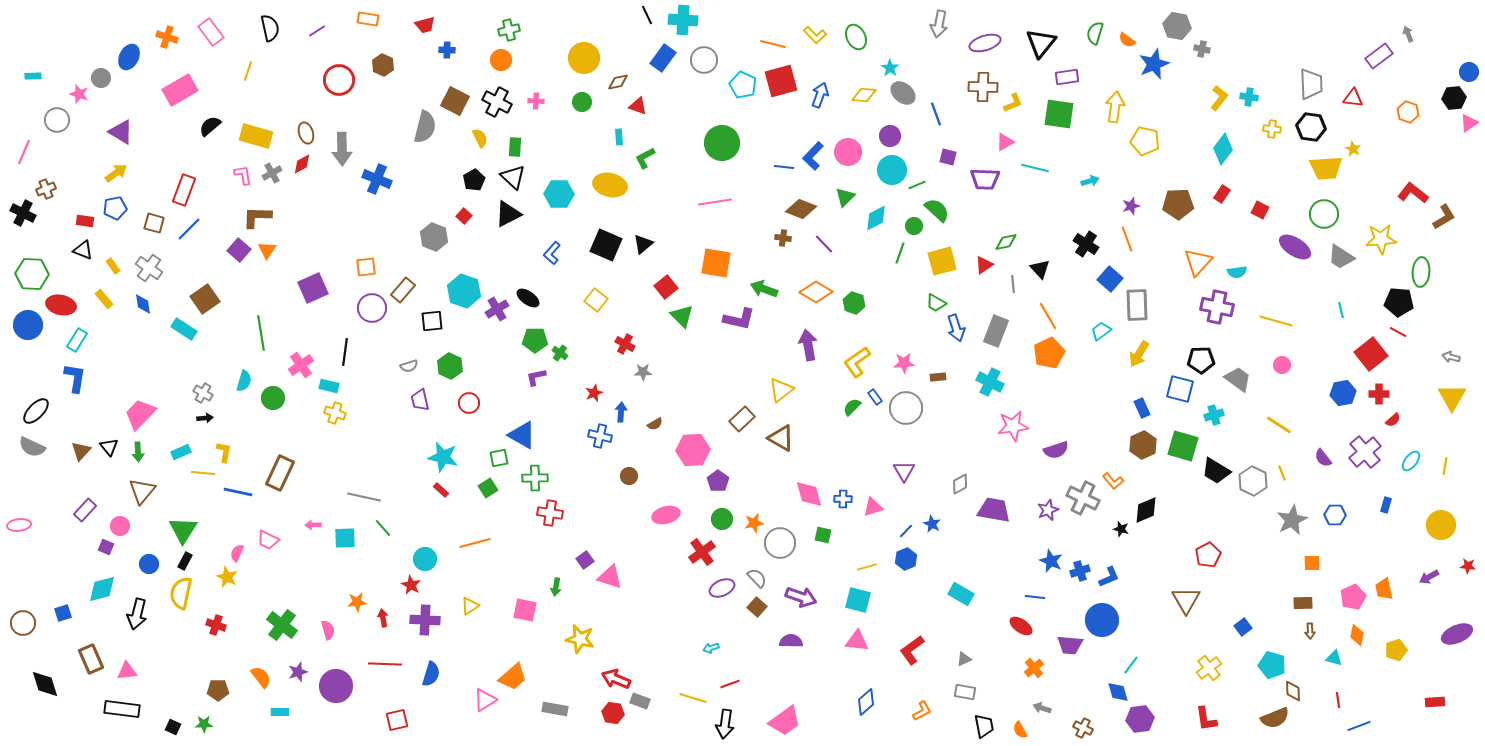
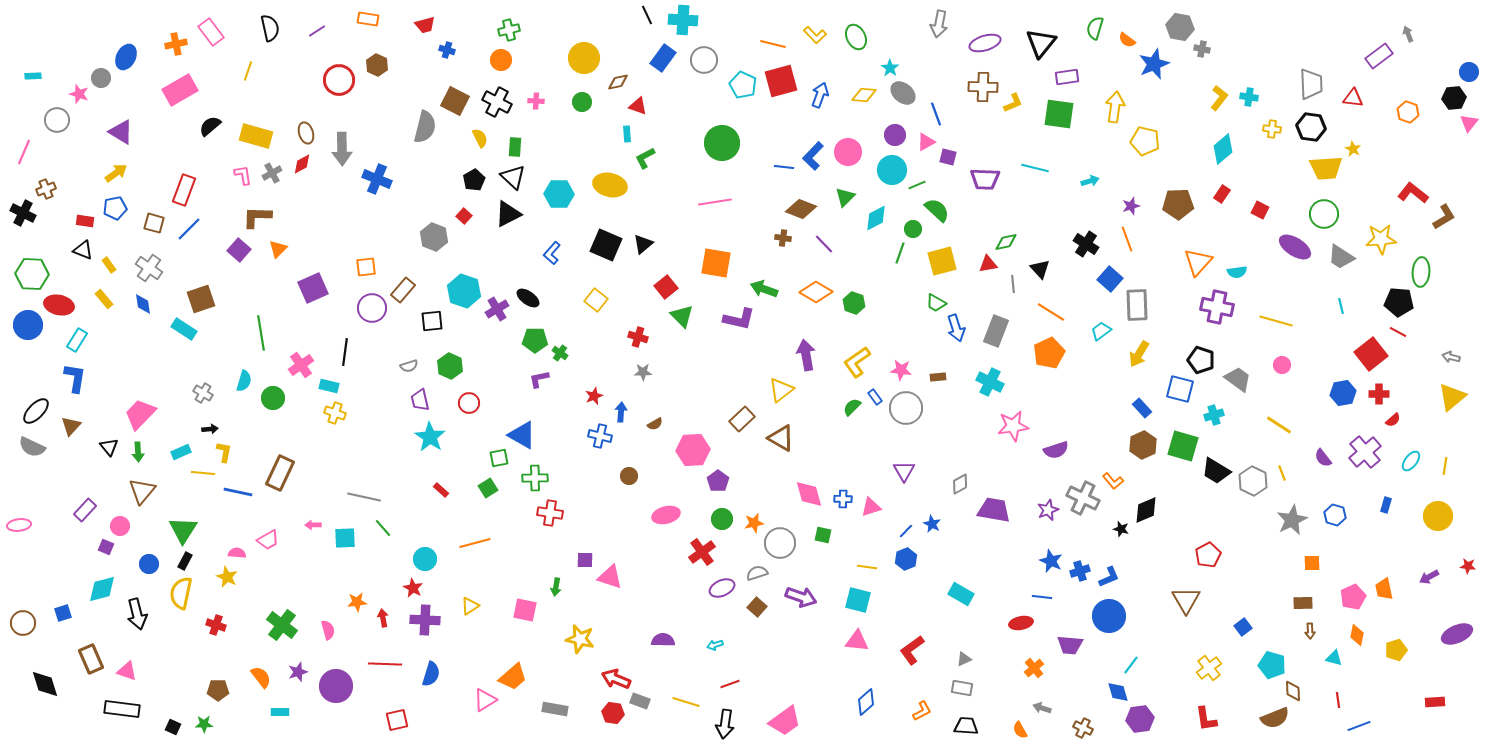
gray hexagon at (1177, 26): moved 3 px right, 1 px down
green semicircle at (1095, 33): moved 5 px up
orange cross at (167, 37): moved 9 px right, 7 px down; rotated 30 degrees counterclockwise
blue cross at (447, 50): rotated 14 degrees clockwise
blue ellipse at (129, 57): moved 3 px left
brown hexagon at (383, 65): moved 6 px left
pink triangle at (1469, 123): rotated 18 degrees counterclockwise
purple circle at (890, 136): moved 5 px right, 1 px up
cyan rectangle at (619, 137): moved 8 px right, 3 px up
pink triangle at (1005, 142): moved 79 px left
cyan diamond at (1223, 149): rotated 12 degrees clockwise
green circle at (914, 226): moved 1 px left, 3 px down
orange triangle at (267, 250): moved 11 px right, 1 px up; rotated 12 degrees clockwise
red triangle at (984, 265): moved 4 px right, 1 px up; rotated 24 degrees clockwise
yellow rectangle at (113, 266): moved 4 px left, 1 px up
brown square at (205, 299): moved 4 px left; rotated 16 degrees clockwise
red ellipse at (61, 305): moved 2 px left
cyan line at (1341, 310): moved 4 px up
orange line at (1048, 316): moved 3 px right, 4 px up; rotated 28 degrees counterclockwise
red cross at (625, 344): moved 13 px right, 7 px up; rotated 12 degrees counterclockwise
purple arrow at (808, 345): moved 2 px left, 10 px down
black pentagon at (1201, 360): rotated 20 degrees clockwise
pink star at (904, 363): moved 3 px left, 7 px down; rotated 10 degrees clockwise
purple L-shape at (536, 377): moved 3 px right, 2 px down
red star at (594, 393): moved 3 px down
yellow triangle at (1452, 397): rotated 20 degrees clockwise
blue rectangle at (1142, 408): rotated 18 degrees counterclockwise
black arrow at (205, 418): moved 5 px right, 11 px down
brown triangle at (81, 451): moved 10 px left, 25 px up
cyan star at (443, 457): moved 13 px left, 20 px up; rotated 20 degrees clockwise
pink triangle at (873, 507): moved 2 px left
blue hexagon at (1335, 515): rotated 15 degrees clockwise
yellow circle at (1441, 525): moved 3 px left, 9 px up
pink trapezoid at (268, 540): rotated 55 degrees counterclockwise
pink semicircle at (237, 553): rotated 72 degrees clockwise
purple square at (585, 560): rotated 36 degrees clockwise
yellow line at (867, 567): rotated 24 degrees clockwise
gray semicircle at (757, 578): moved 5 px up; rotated 65 degrees counterclockwise
red star at (411, 585): moved 2 px right, 3 px down
blue line at (1035, 597): moved 7 px right
black arrow at (137, 614): rotated 28 degrees counterclockwise
blue circle at (1102, 620): moved 7 px right, 4 px up
red ellipse at (1021, 626): moved 3 px up; rotated 45 degrees counterclockwise
purple semicircle at (791, 641): moved 128 px left, 1 px up
cyan arrow at (711, 648): moved 4 px right, 3 px up
pink triangle at (127, 671): rotated 25 degrees clockwise
gray rectangle at (965, 692): moved 3 px left, 4 px up
yellow line at (693, 698): moved 7 px left, 4 px down
black trapezoid at (984, 726): moved 18 px left; rotated 75 degrees counterclockwise
